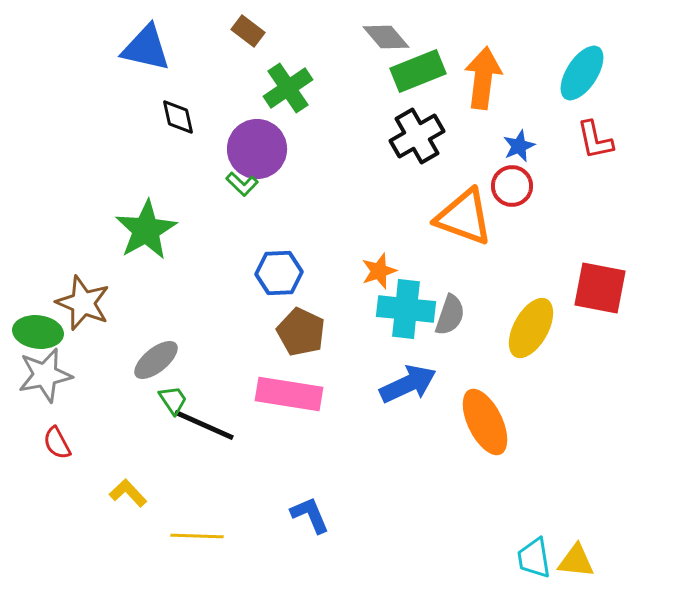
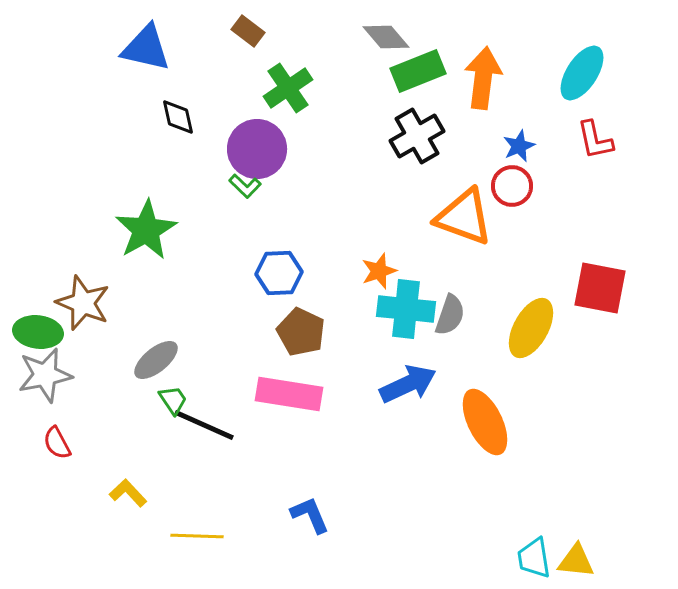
green L-shape: moved 3 px right, 2 px down
